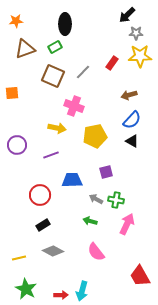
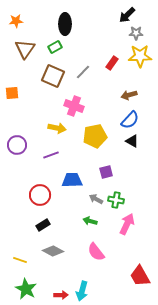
brown triangle: rotated 35 degrees counterclockwise
blue semicircle: moved 2 px left
yellow line: moved 1 px right, 2 px down; rotated 32 degrees clockwise
